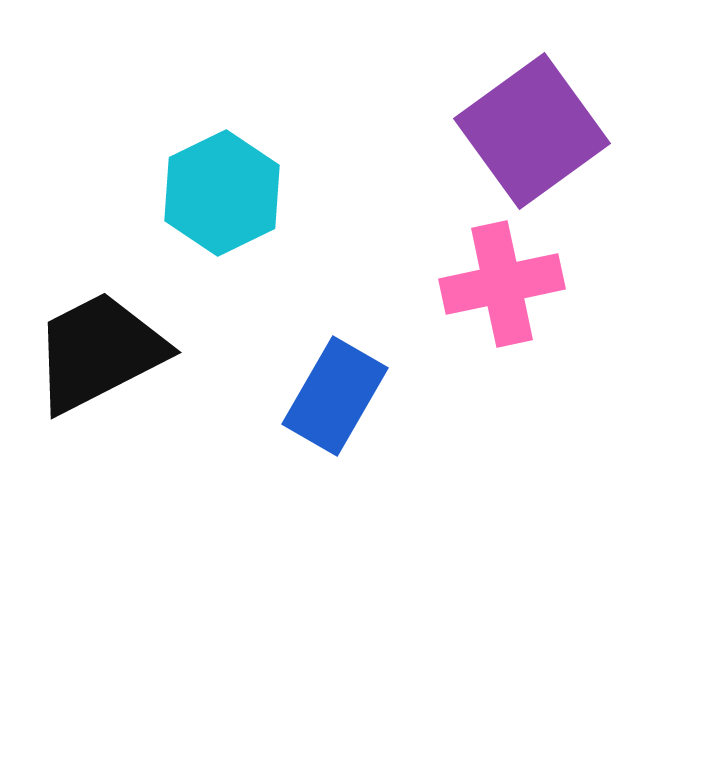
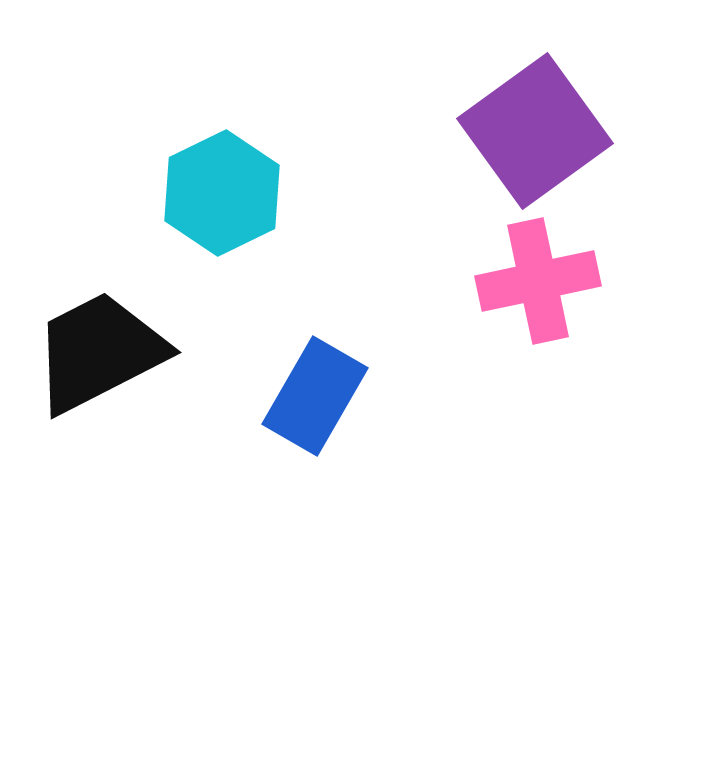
purple square: moved 3 px right
pink cross: moved 36 px right, 3 px up
blue rectangle: moved 20 px left
